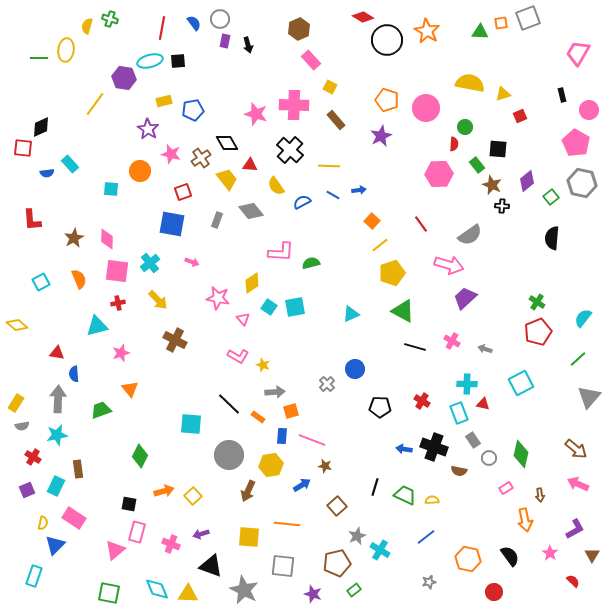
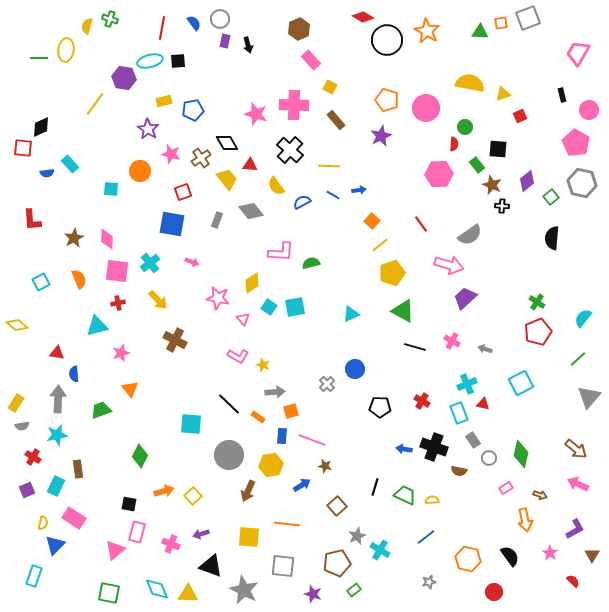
cyan cross at (467, 384): rotated 24 degrees counterclockwise
brown arrow at (540, 495): rotated 64 degrees counterclockwise
